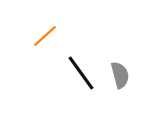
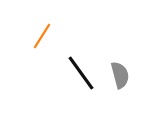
orange line: moved 3 px left; rotated 16 degrees counterclockwise
